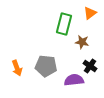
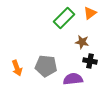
green rectangle: moved 6 px up; rotated 30 degrees clockwise
black cross: moved 5 px up; rotated 24 degrees counterclockwise
purple semicircle: moved 1 px left, 1 px up
